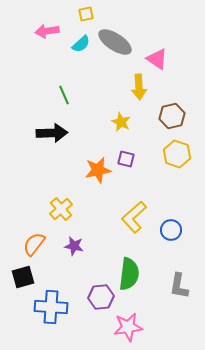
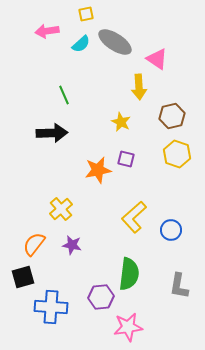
purple star: moved 2 px left, 1 px up
